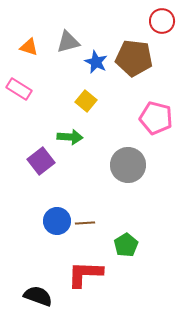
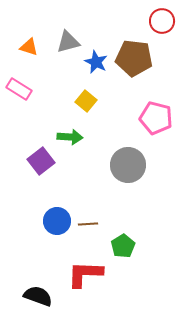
brown line: moved 3 px right, 1 px down
green pentagon: moved 3 px left, 1 px down
